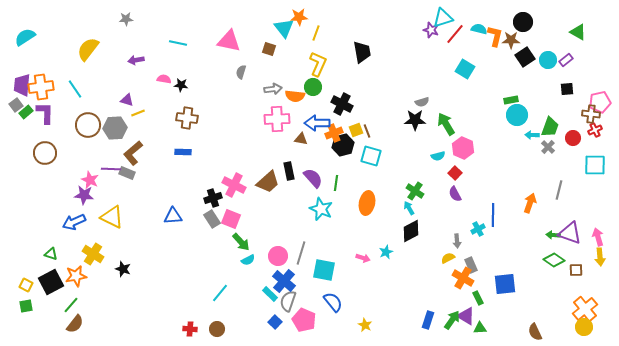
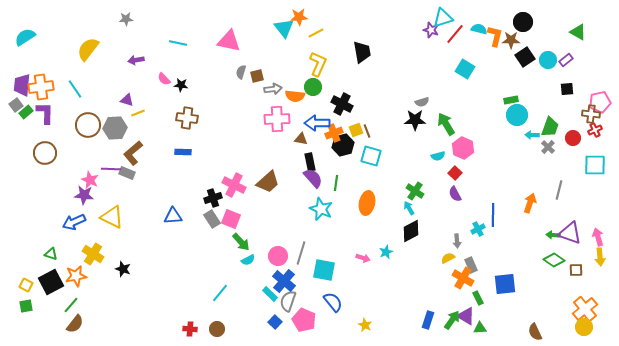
yellow line at (316, 33): rotated 42 degrees clockwise
brown square at (269, 49): moved 12 px left, 27 px down; rotated 32 degrees counterclockwise
pink semicircle at (164, 79): rotated 144 degrees counterclockwise
black rectangle at (289, 171): moved 21 px right, 9 px up
